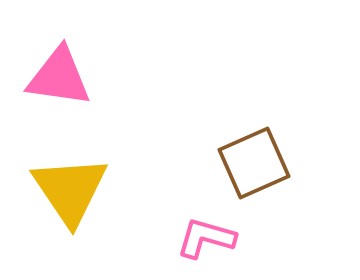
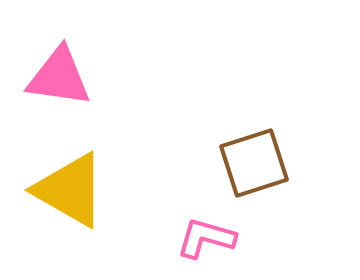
brown square: rotated 6 degrees clockwise
yellow triangle: rotated 26 degrees counterclockwise
